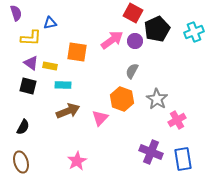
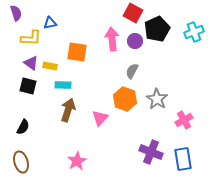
pink arrow: moved 1 px up; rotated 60 degrees counterclockwise
orange hexagon: moved 3 px right
brown arrow: moved 1 px up; rotated 50 degrees counterclockwise
pink cross: moved 7 px right
